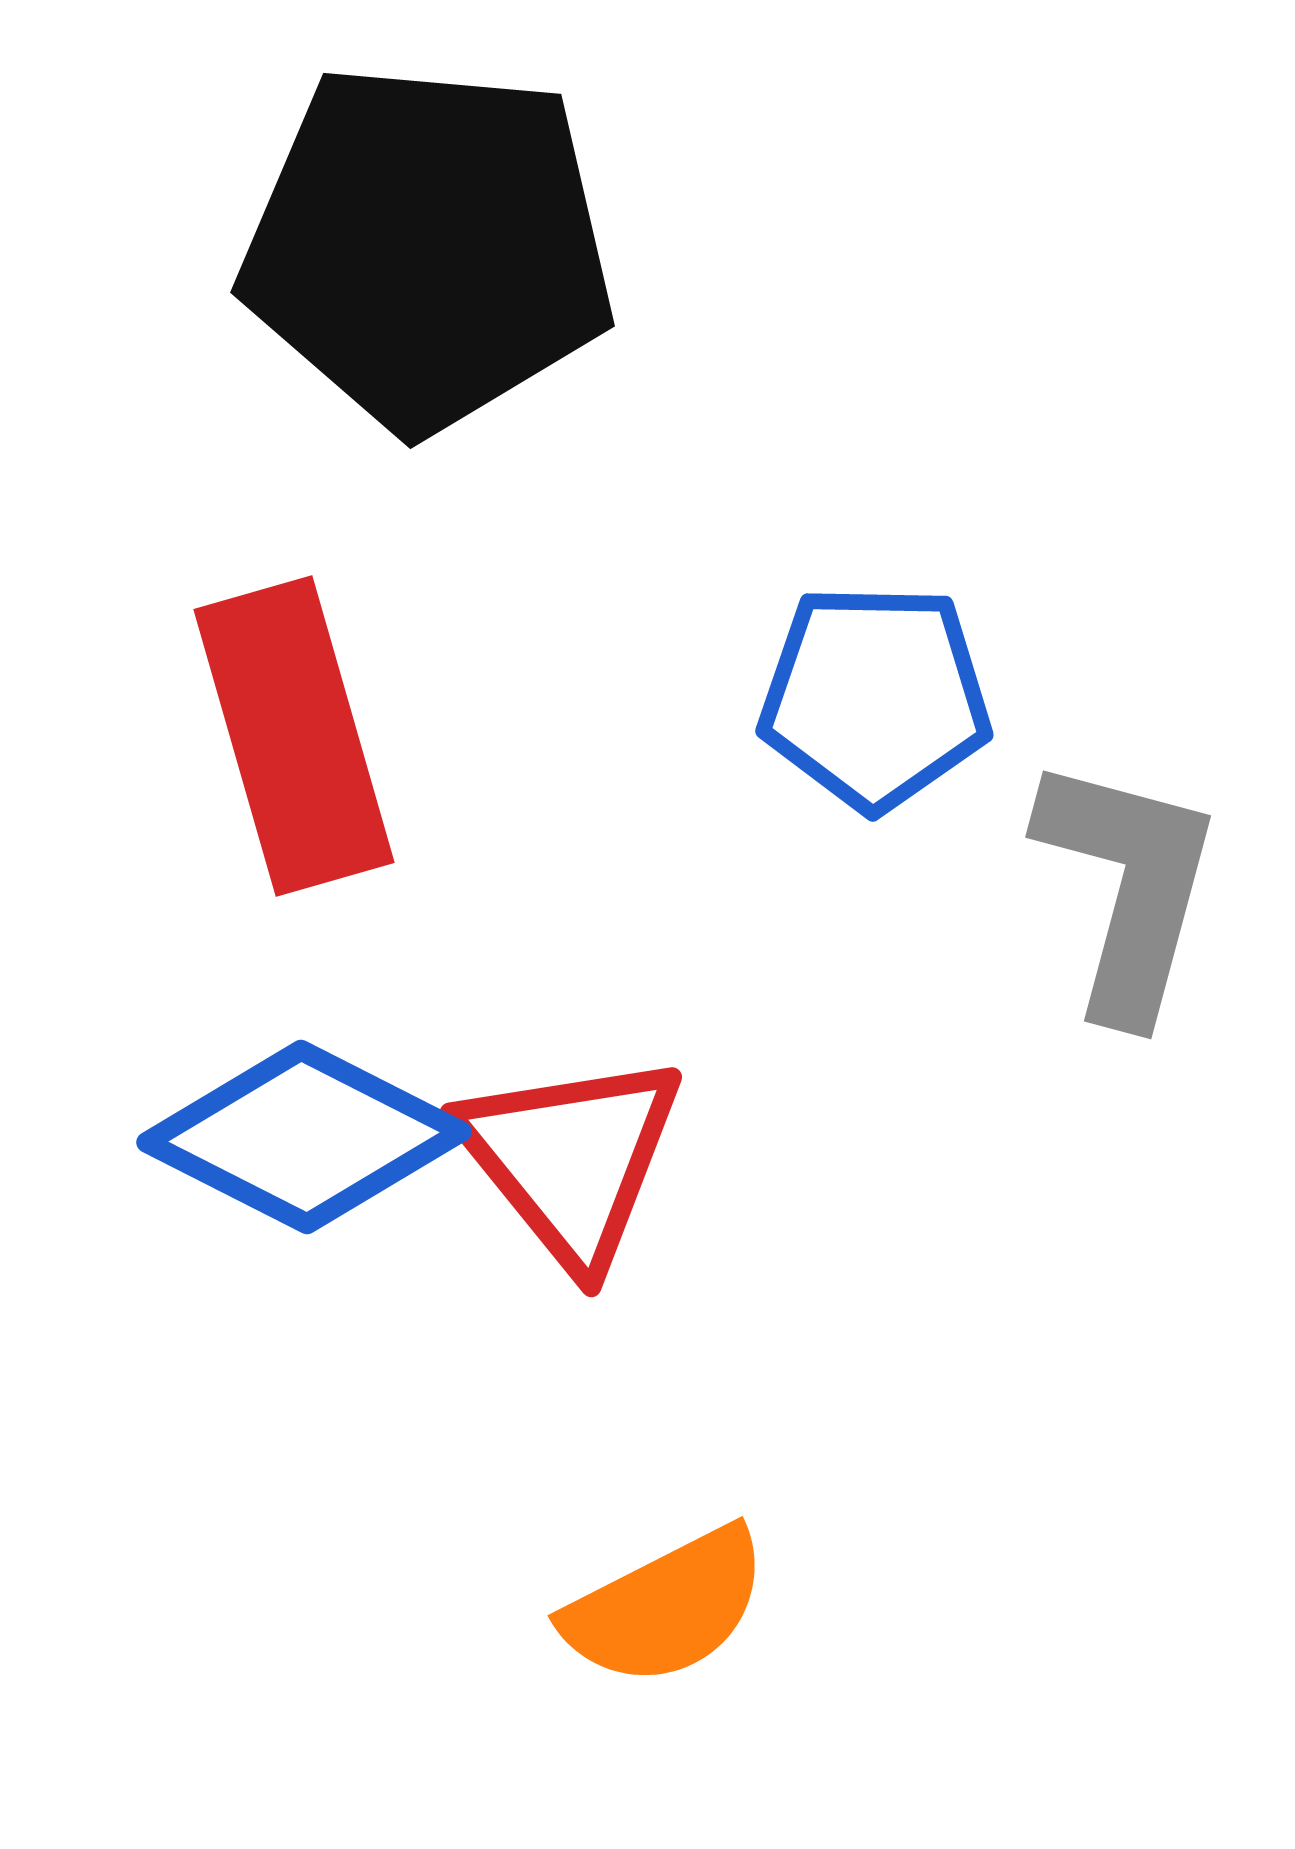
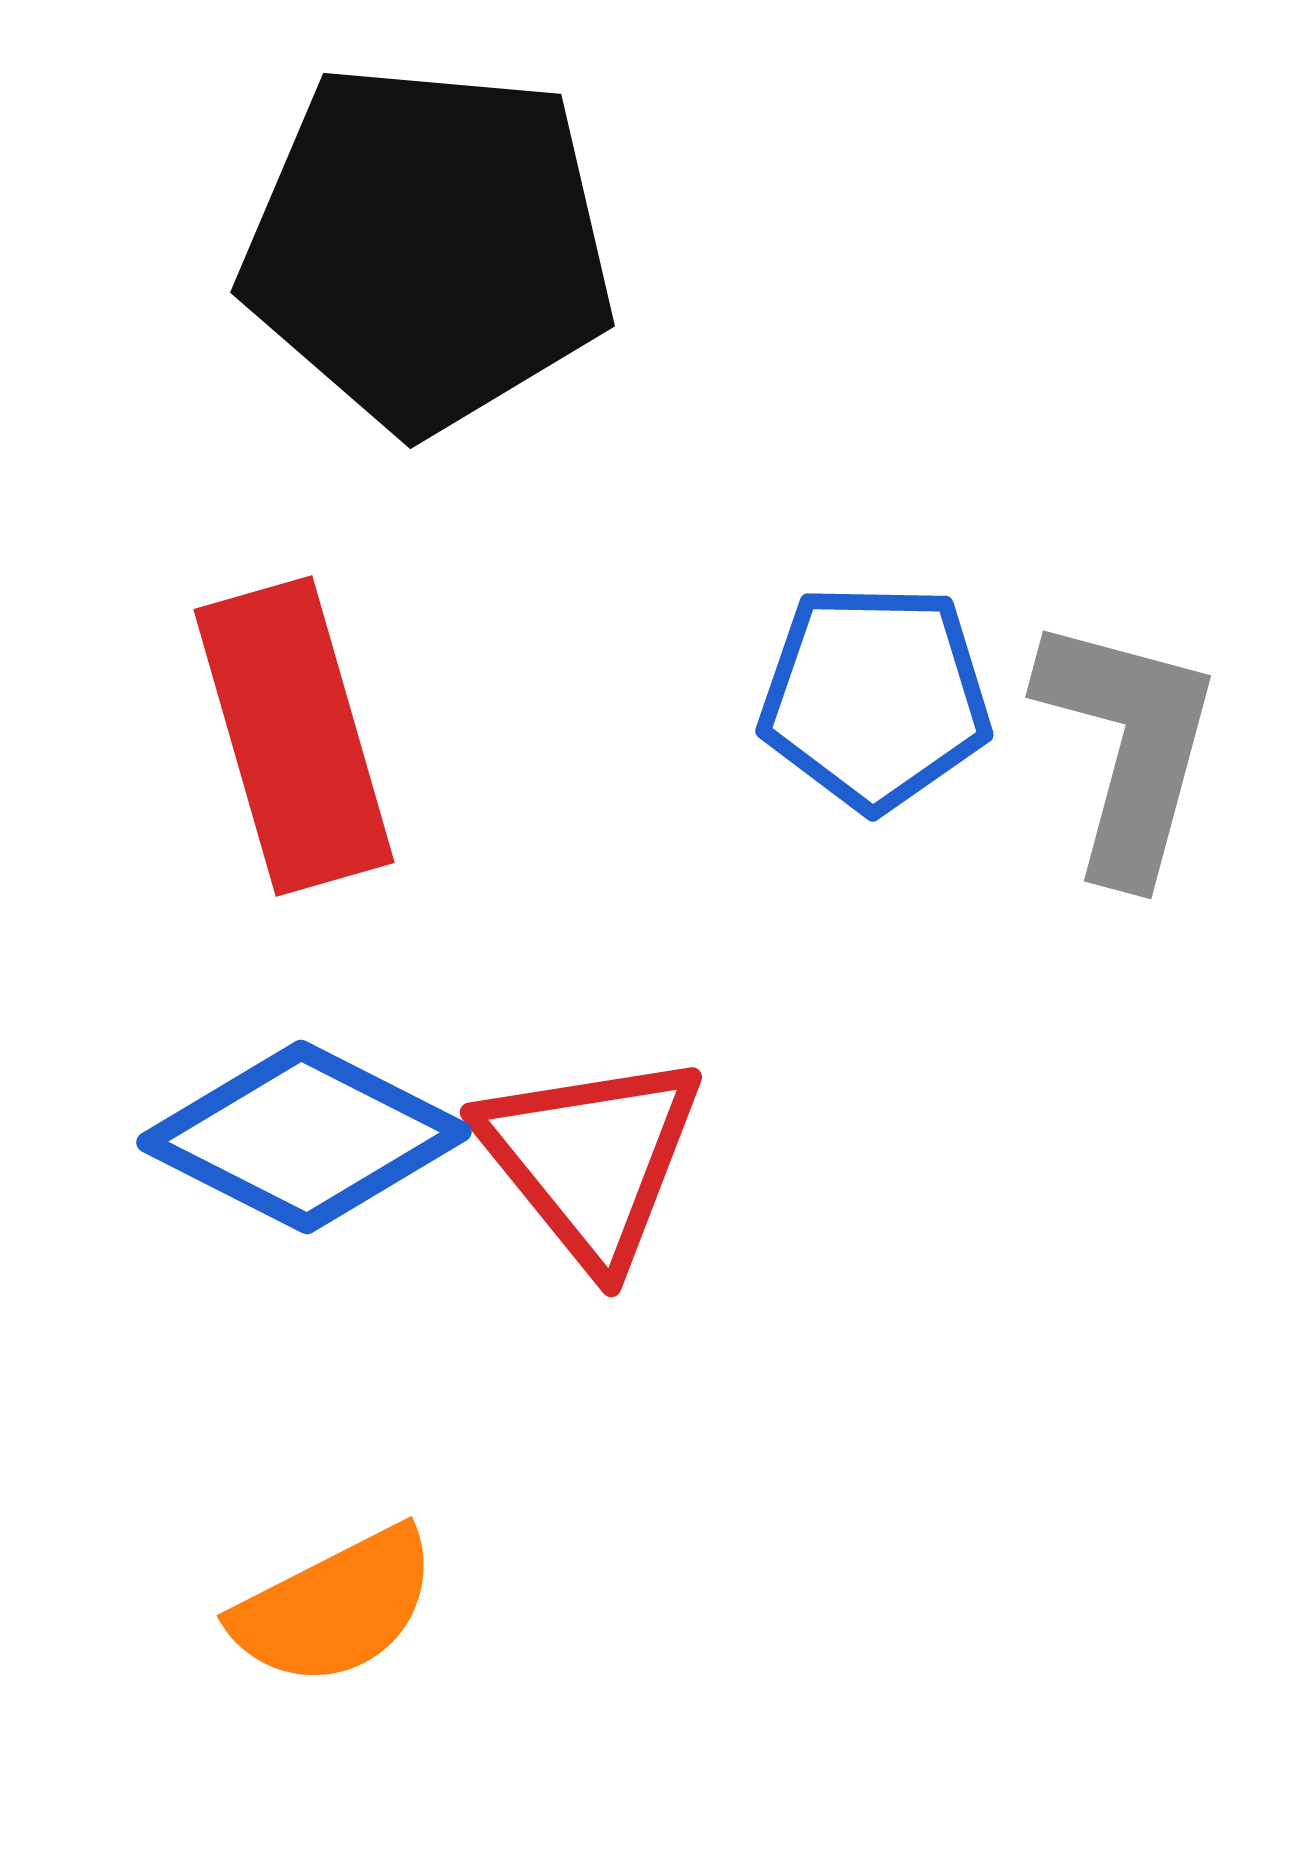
gray L-shape: moved 140 px up
red triangle: moved 20 px right
orange semicircle: moved 331 px left
